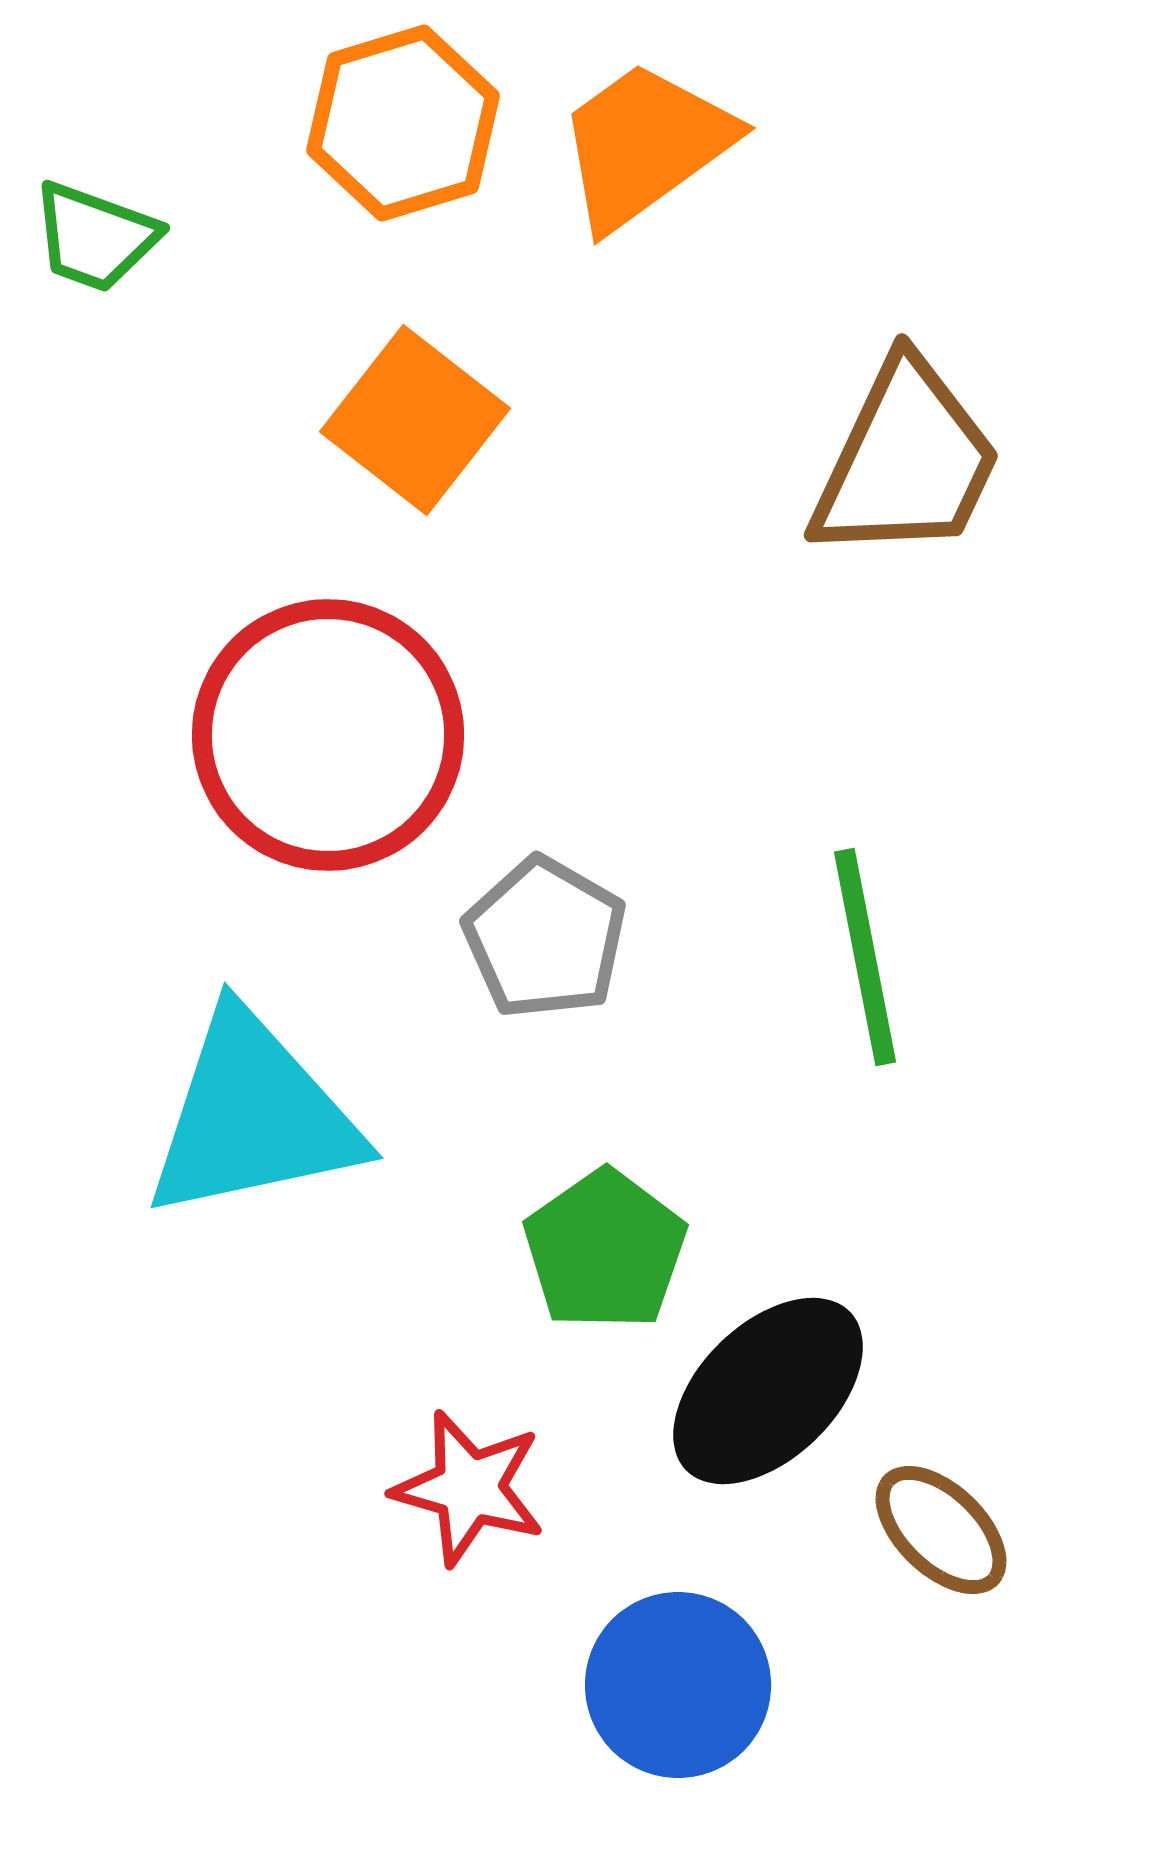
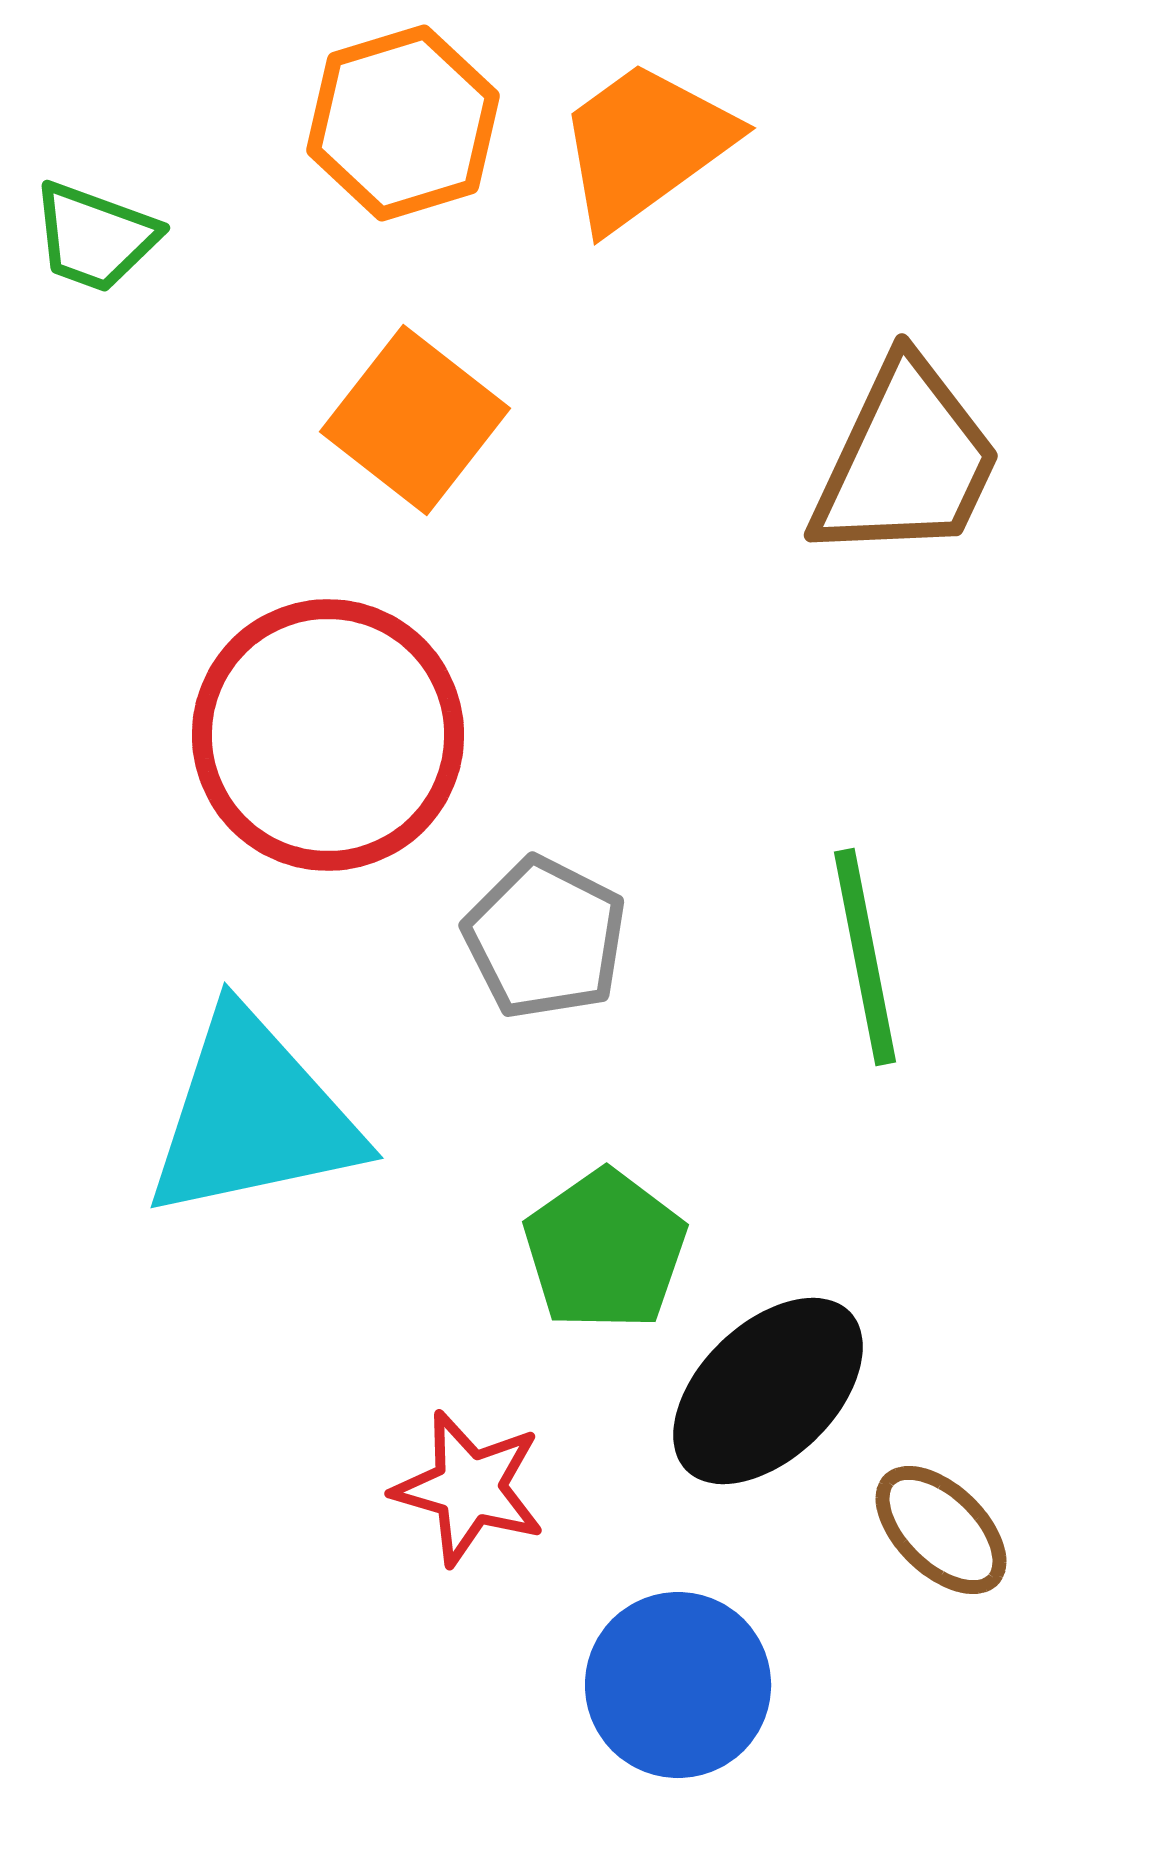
gray pentagon: rotated 3 degrees counterclockwise
